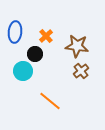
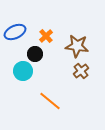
blue ellipse: rotated 60 degrees clockwise
